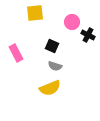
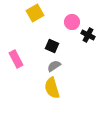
yellow square: rotated 24 degrees counterclockwise
pink rectangle: moved 6 px down
gray semicircle: moved 1 px left; rotated 128 degrees clockwise
yellow semicircle: moved 2 px right; rotated 95 degrees clockwise
